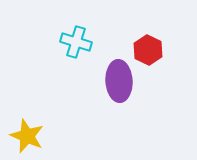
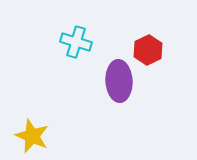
red hexagon: rotated 8 degrees clockwise
yellow star: moved 5 px right
